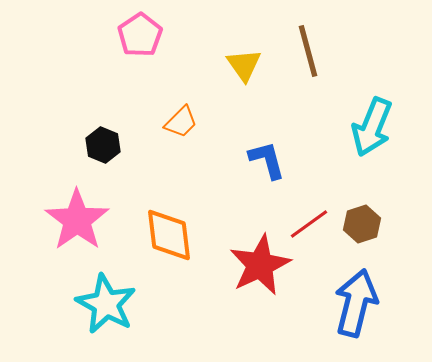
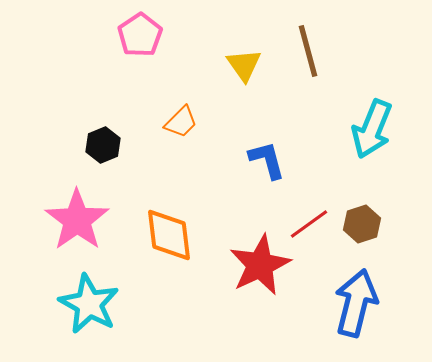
cyan arrow: moved 2 px down
black hexagon: rotated 16 degrees clockwise
cyan star: moved 17 px left
